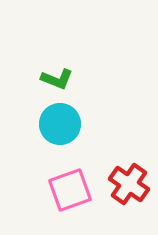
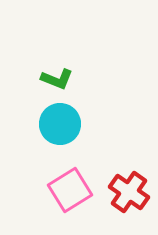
red cross: moved 8 px down
pink square: rotated 12 degrees counterclockwise
